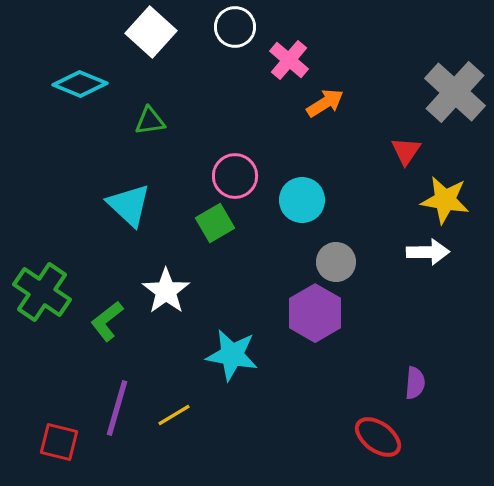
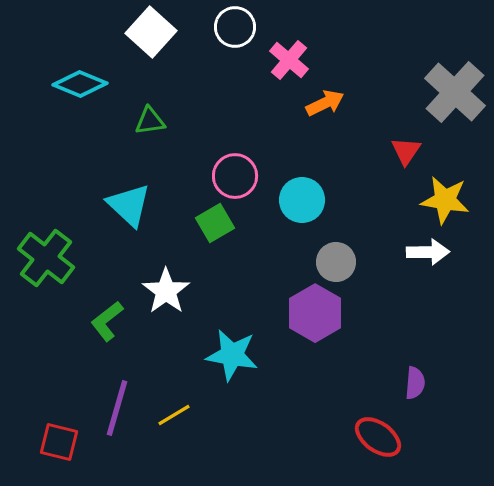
orange arrow: rotated 6 degrees clockwise
green cross: moved 4 px right, 34 px up; rotated 4 degrees clockwise
